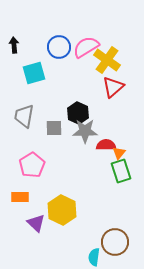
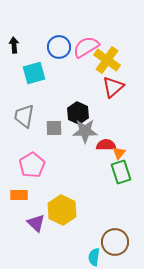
green rectangle: moved 1 px down
orange rectangle: moved 1 px left, 2 px up
